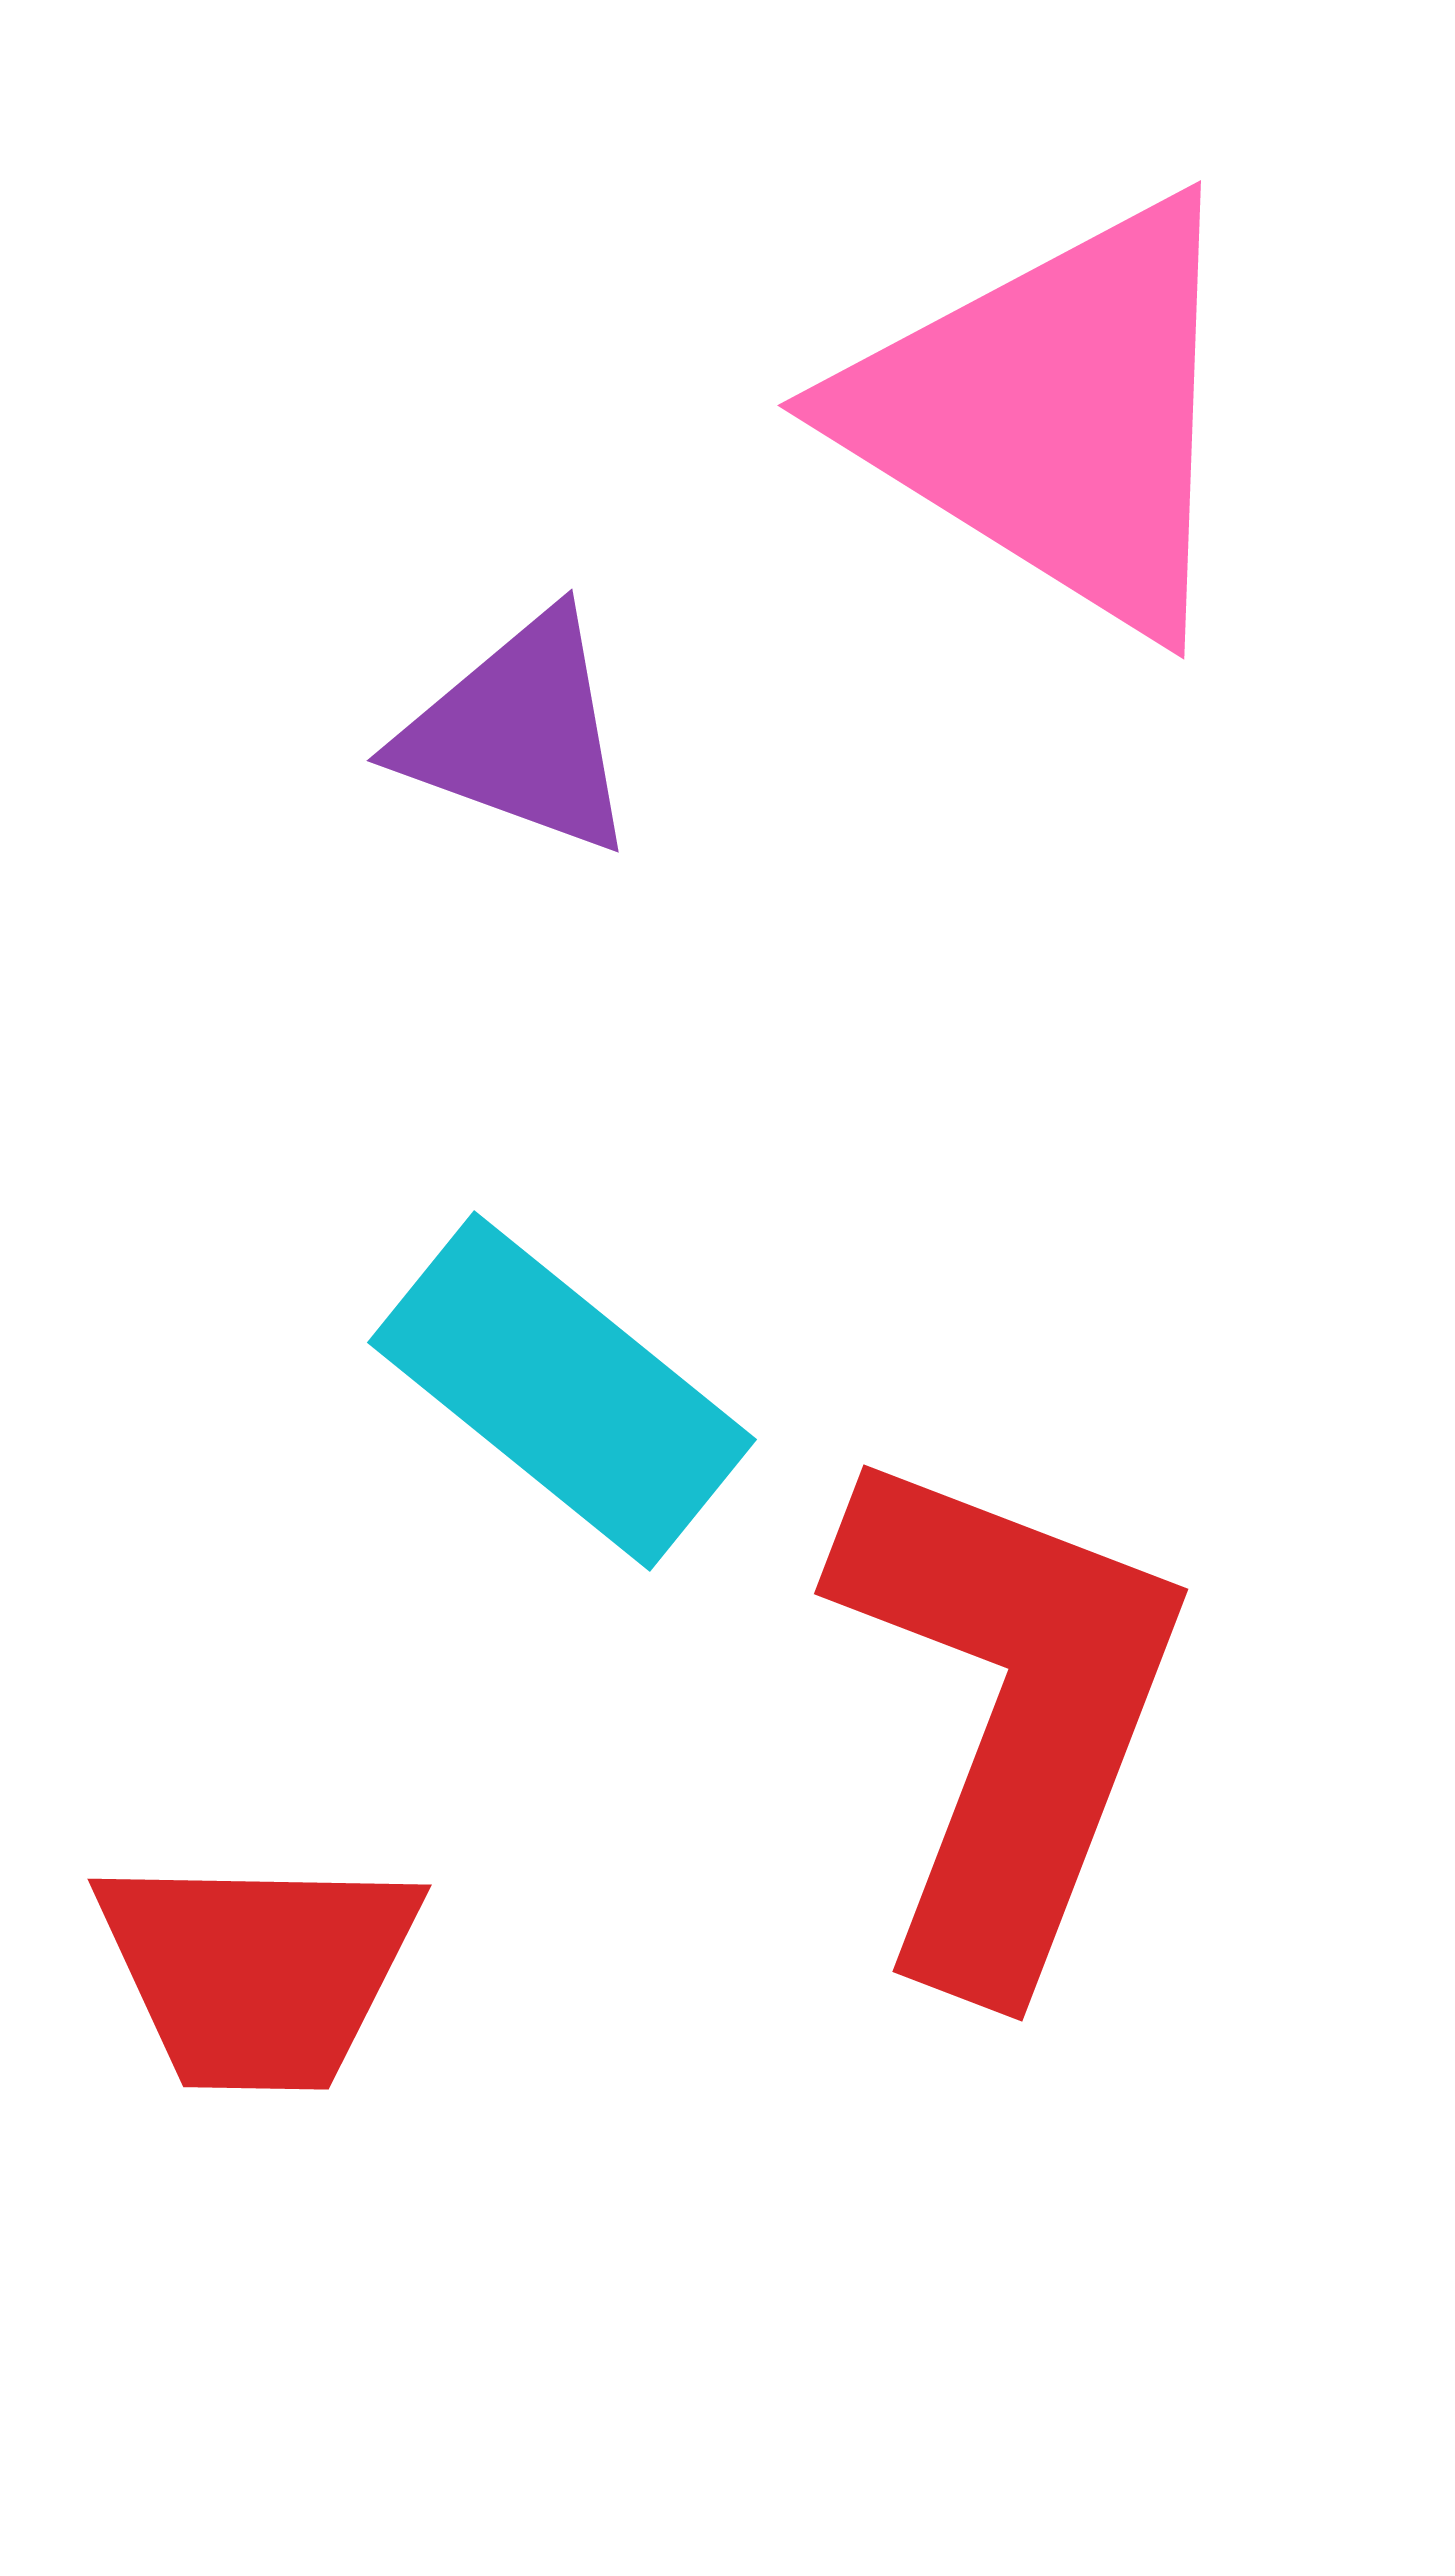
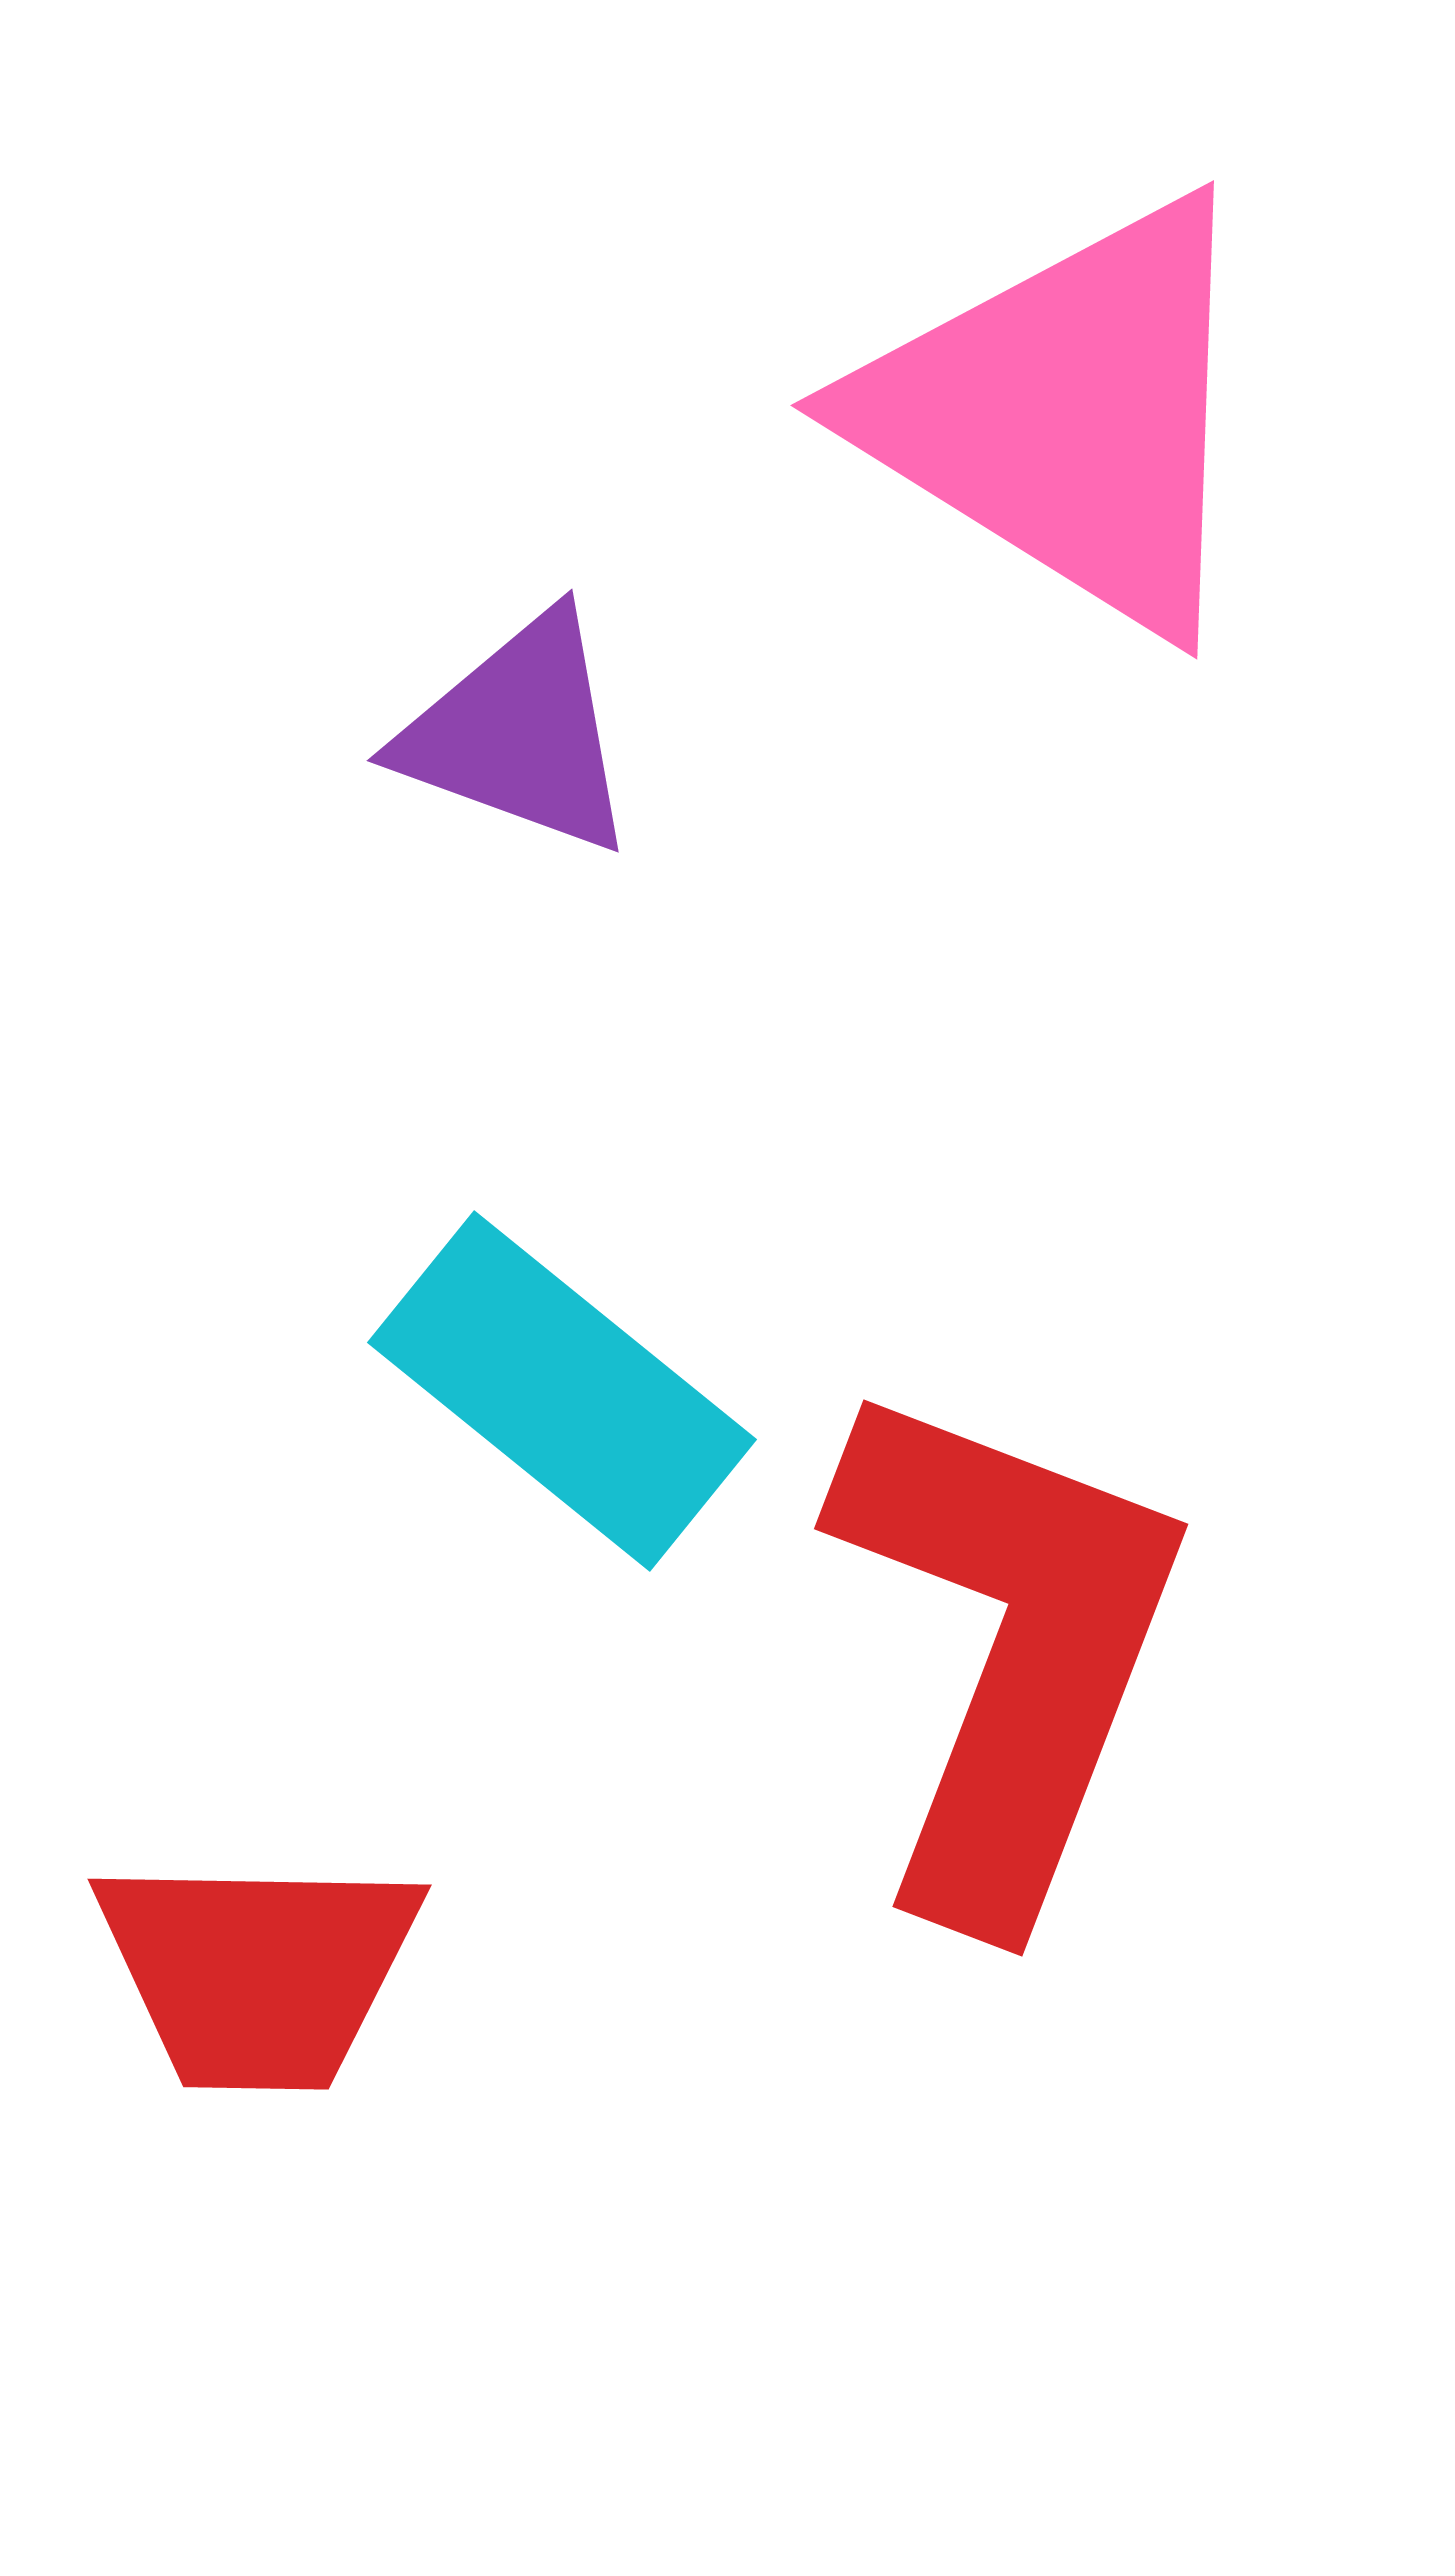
pink triangle: moved 13 px right
red L-shape: moved 65 px up
